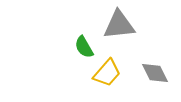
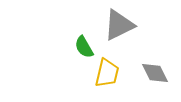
gray triangle: rotated 20 degrees counterclockwise
yellow trapezoid: rotated 28 degrees counterclockwise
